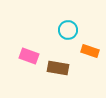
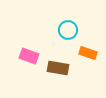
orange rectangle: moved 2 px left, 2 px down
